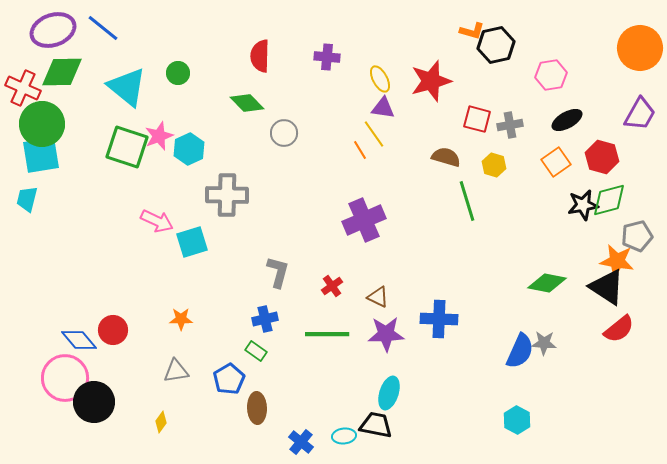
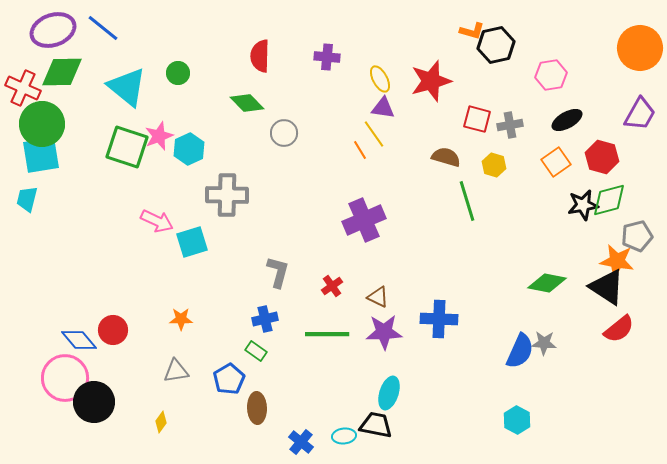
purple star at (386, 334): moved 2 px left, 2 px up
